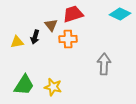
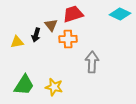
black arrow: moved 1 px right, 2 px up
gray arrow: moved 12 px left, 2 px up
yellow star: moved 1 px right
